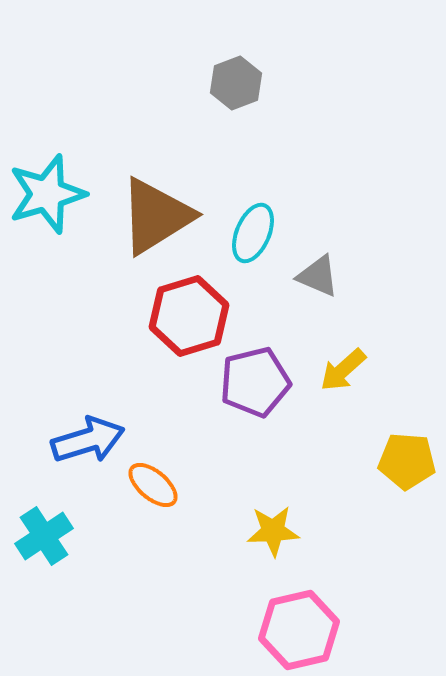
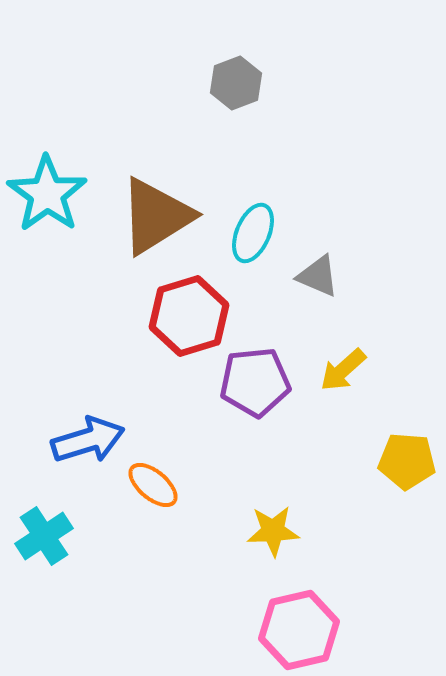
cyan star: rotated 20 degrees counterclockwise
purple pentagon: rotated 8 degrees clockwise
